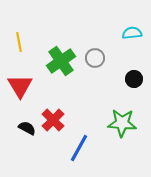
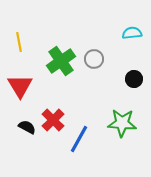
gray circle: moved 1 px left, 1 px down
black semicircle: moved 1 px up
blue line: moved 9 px up
